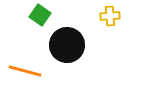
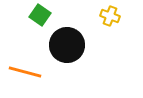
yellow cross: rotated 24 degrees clockwise
orange line: moved 1 px down
